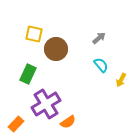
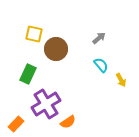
yellow arrow: rotated 56 degrees counterclockwise
